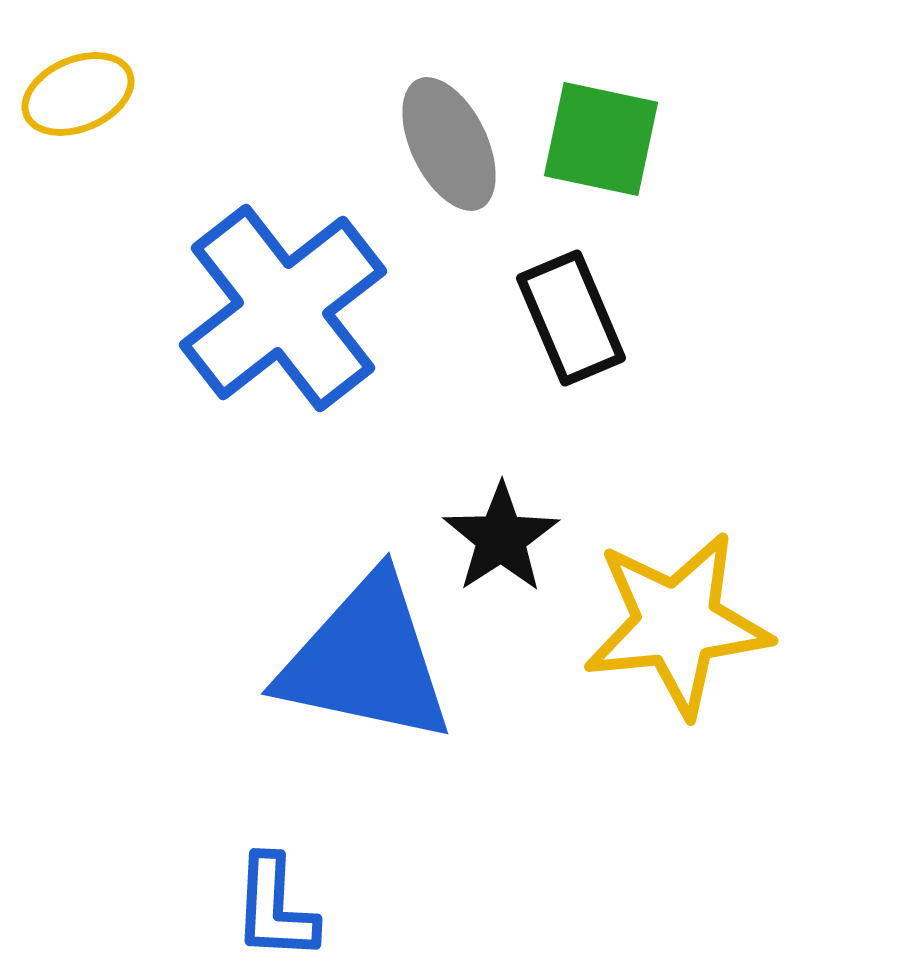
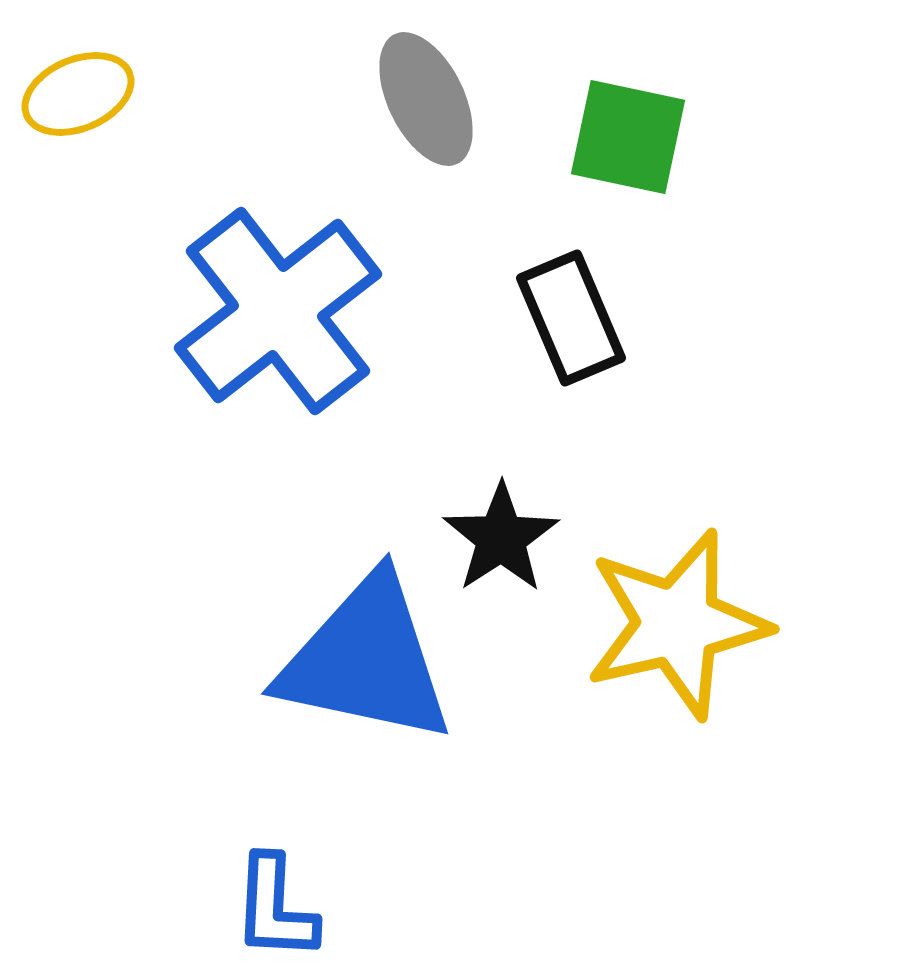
green square: moved 27 px right, 2 px up
gray ellipse: moved 23 px left, 45 px up
blue cross: moved 5 px left, 3 px down
yellow star: rotated 7 degrees counterclockwise
